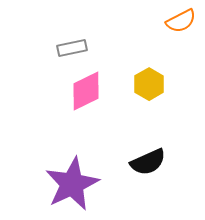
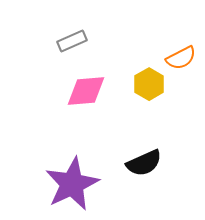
orange semicircle: moved 37 px down
gray rectangle: moved 7 px up; rotated 12 degrees counterclockwise
pink diamond: rotated 21 degrees clockwise
black semicircle: moved 4 px left, 1 px down
